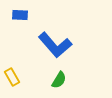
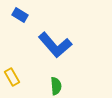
blue rectangle: rotated 28 degrees clockwise
green semicircle: moved 3 px left, 6 px down; rotated 36 degrees counterclockwise
